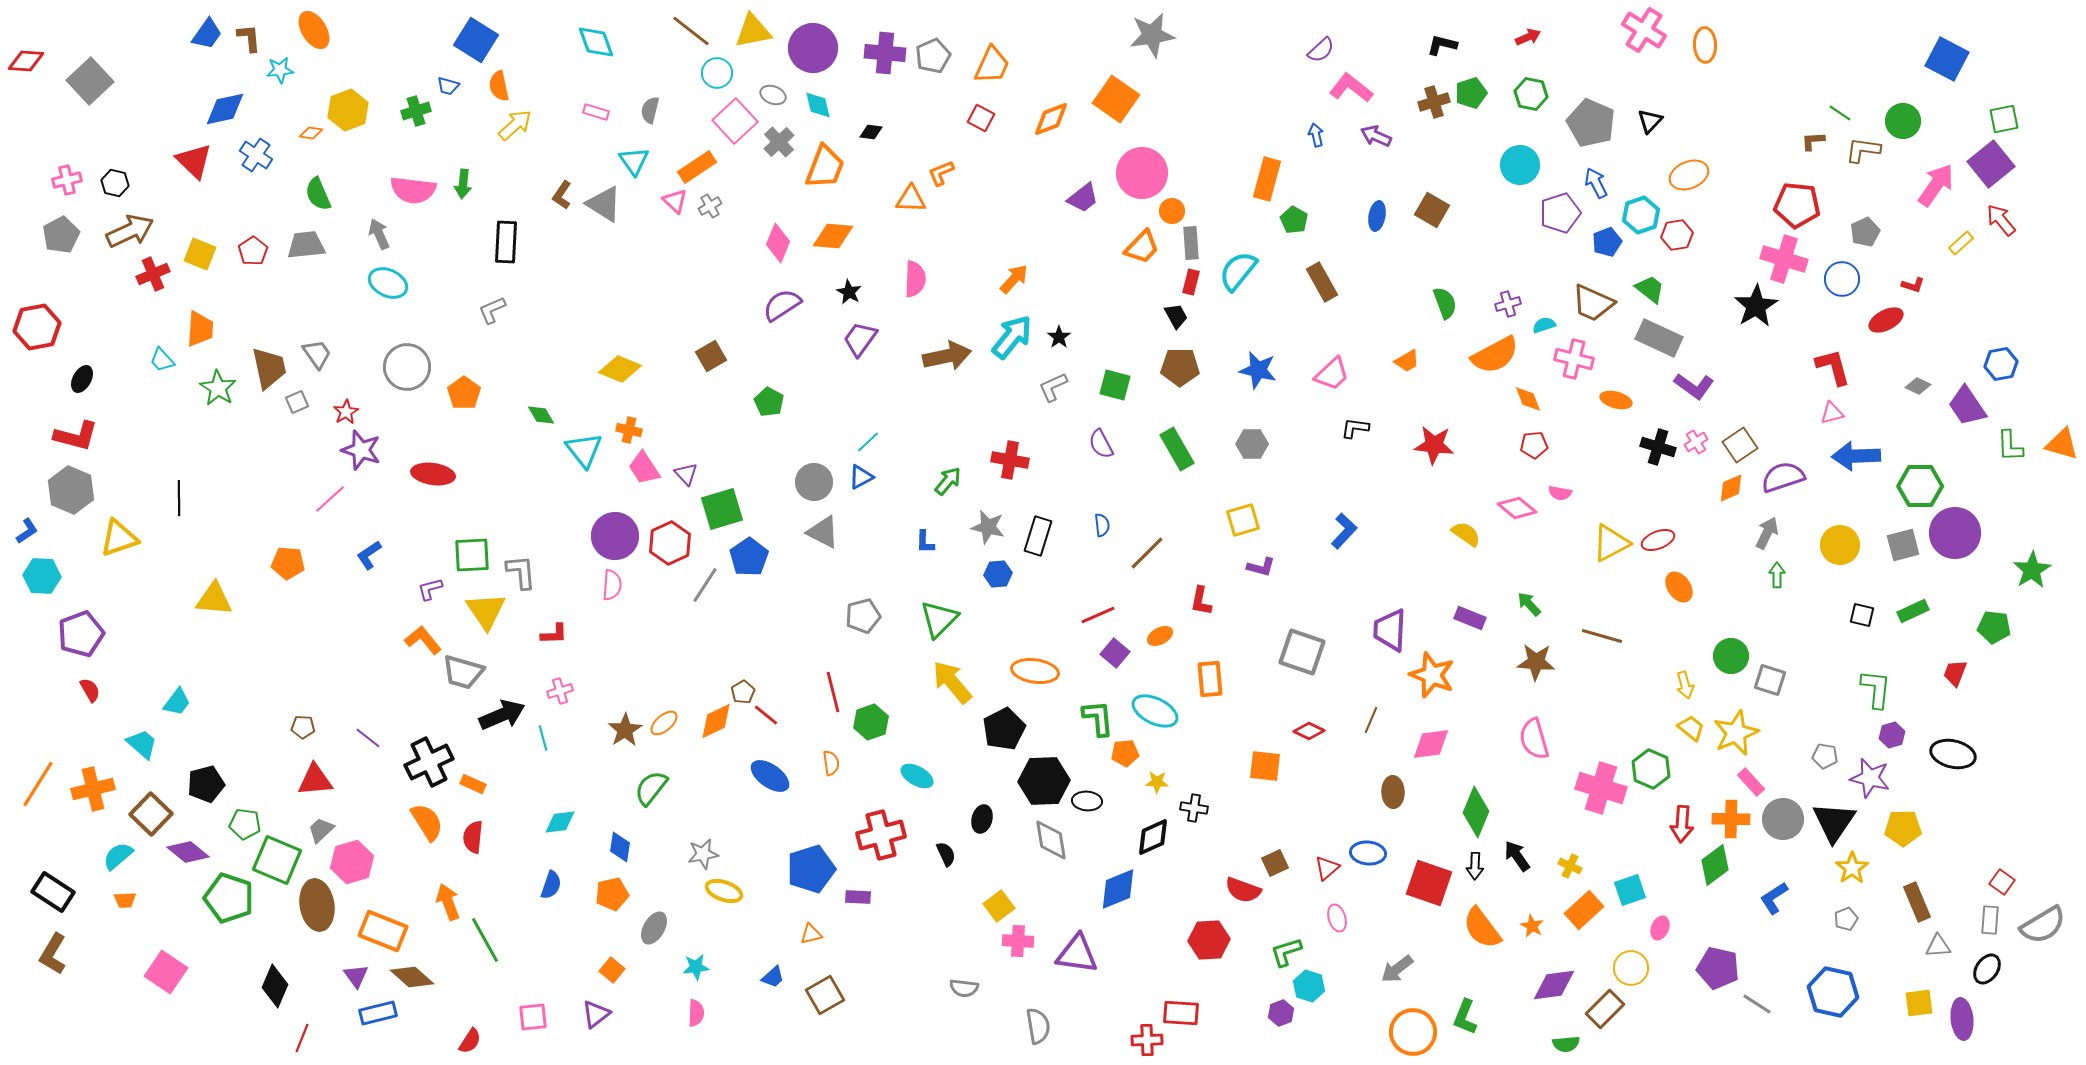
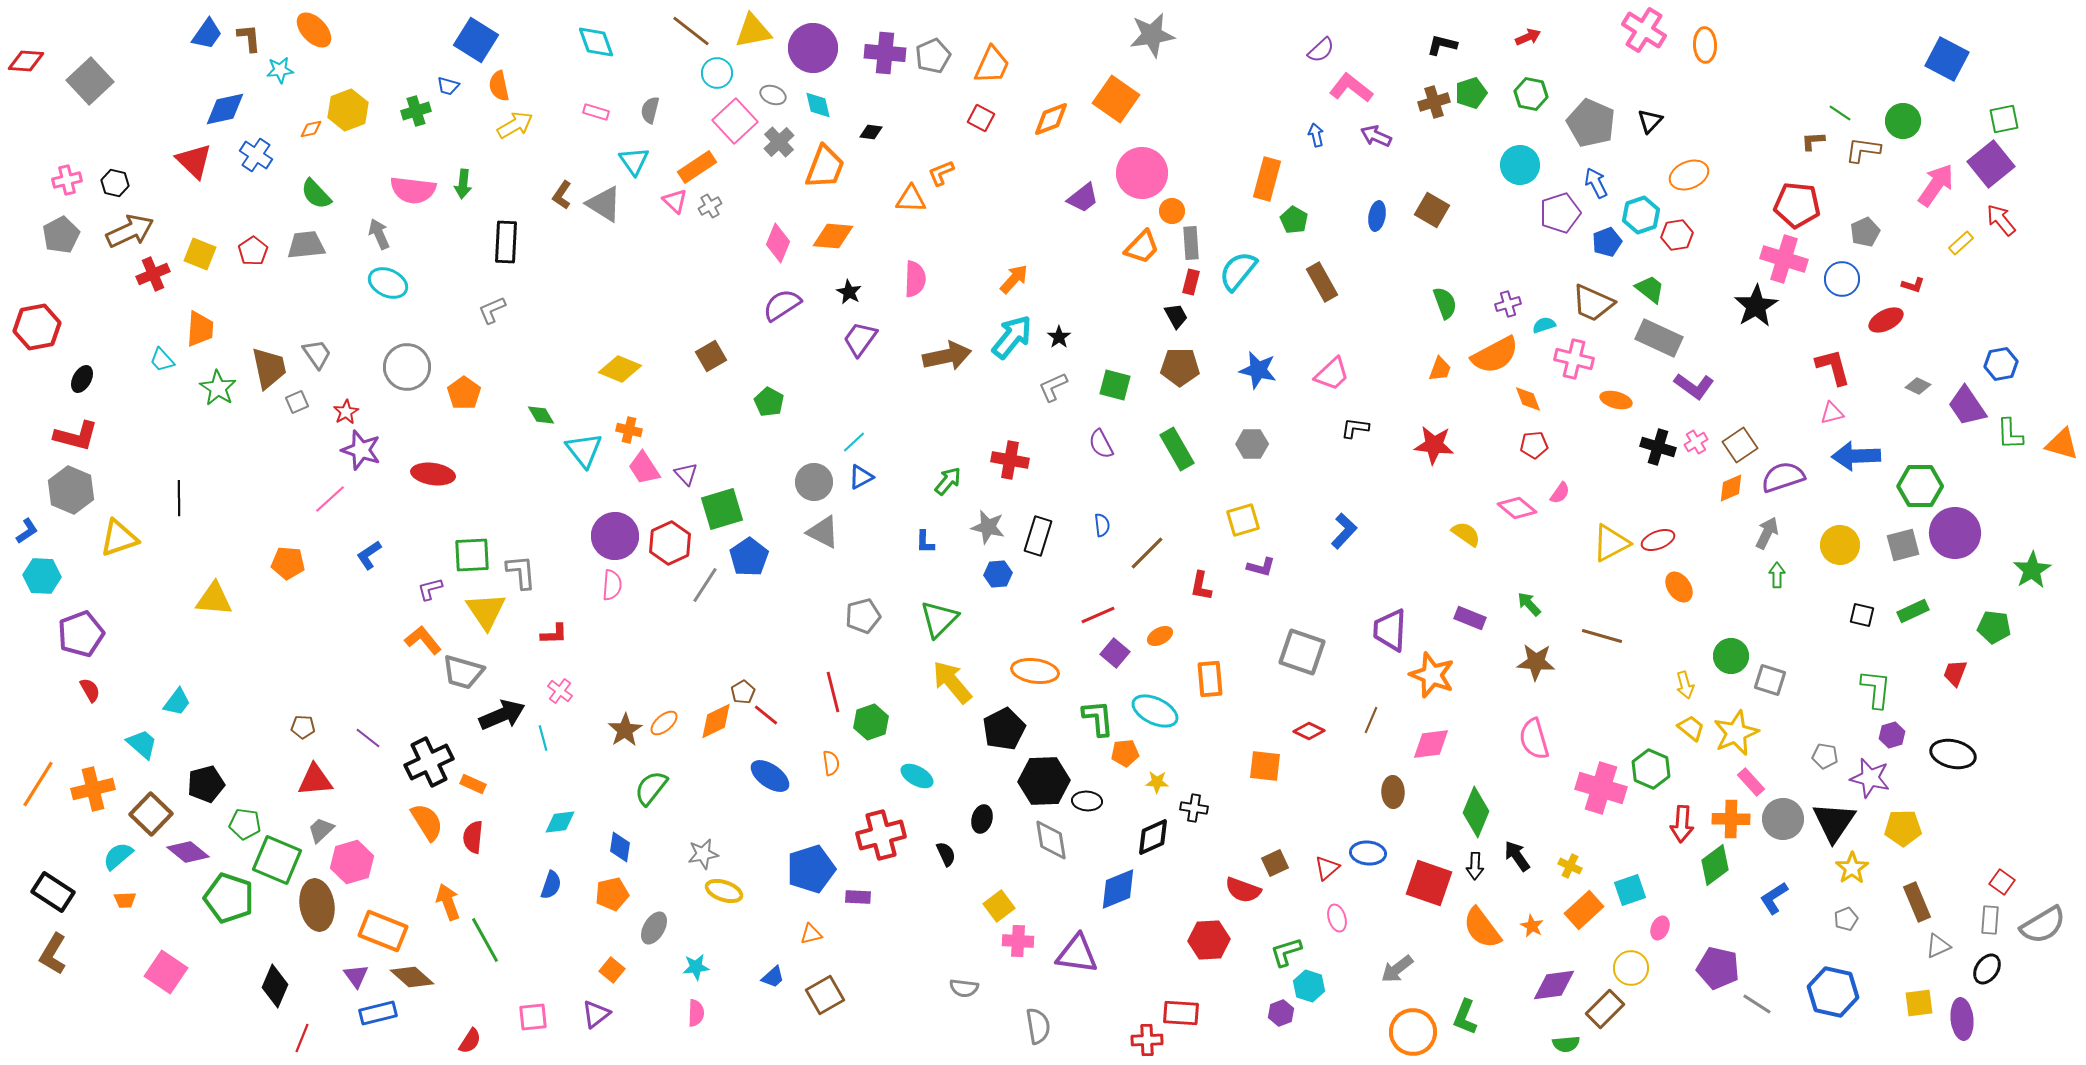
orange ellipse at (314, 30): rotated 12 degrees counterclockwise
yellow arrow at (515, 125): rotated 12 degrees clockwise
orange diamond at (311, 133): moved 4 px up; rotated 20 degrees counterclockwise
green semicircle at (318, 194): moved 2 px left; rotated 20 degrees counterclockwise
orange trapezoid at (1407, 361): moved 33 px right, 8 px down; rotated 40 degrees counterclockwise
cyan line at (868, 442): moved 14 px left
green L-shape at (2010, 446): moved 12 px up
pink semicircle at (1560, 493): rotated 65 degrees counterclockwise
red L-shape at (1201, 601): moved 15 px up
pink cross at (560, 691): rotated 35 degrees counterclockwise
gray triangle at (1938, 946): rotated 20 degrees counterclockwise
